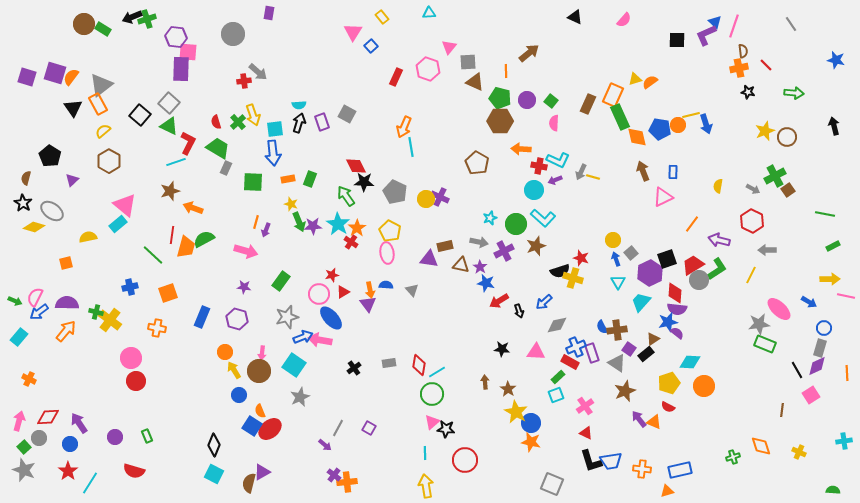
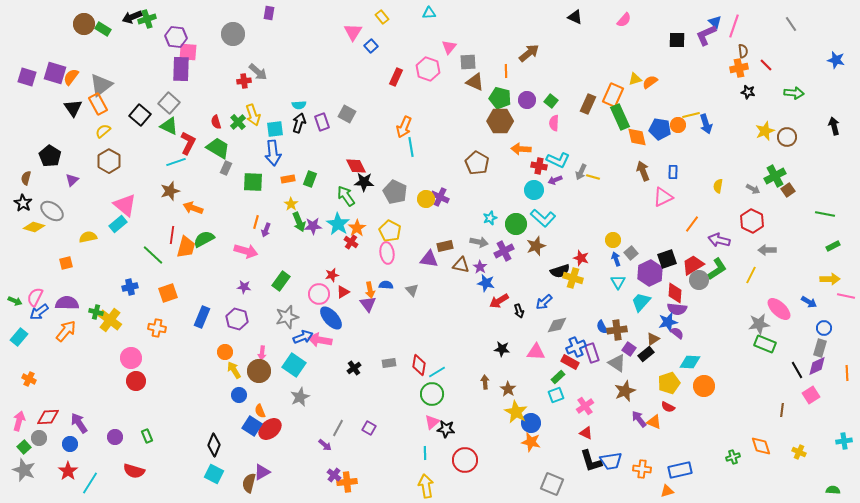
yellow star at (291, 204): rotated 16 degrees clockwise
